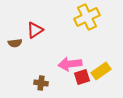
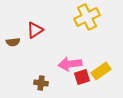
brown semicircle: moved 2 px left, 1 px up
